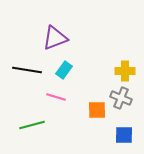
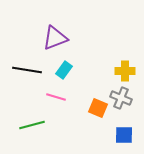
orange square: moved 1 px right, 2 px up; rotated 24 degrees clockwise
